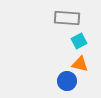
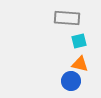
cyan square: rotated 14 degrees clockwise
blue circle: moved 4 px right
